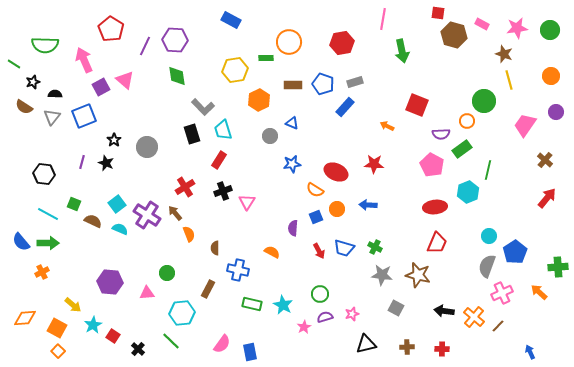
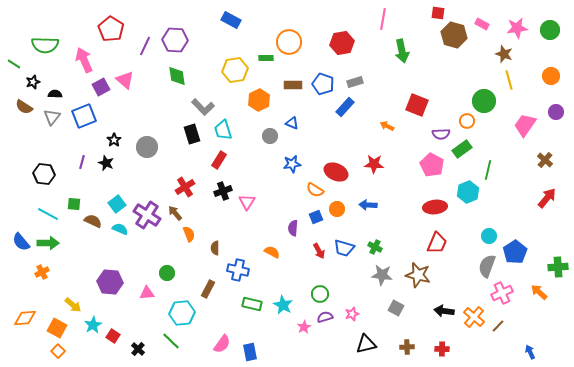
green square at (74, 204): rotated 16 degrees counterclockwise
